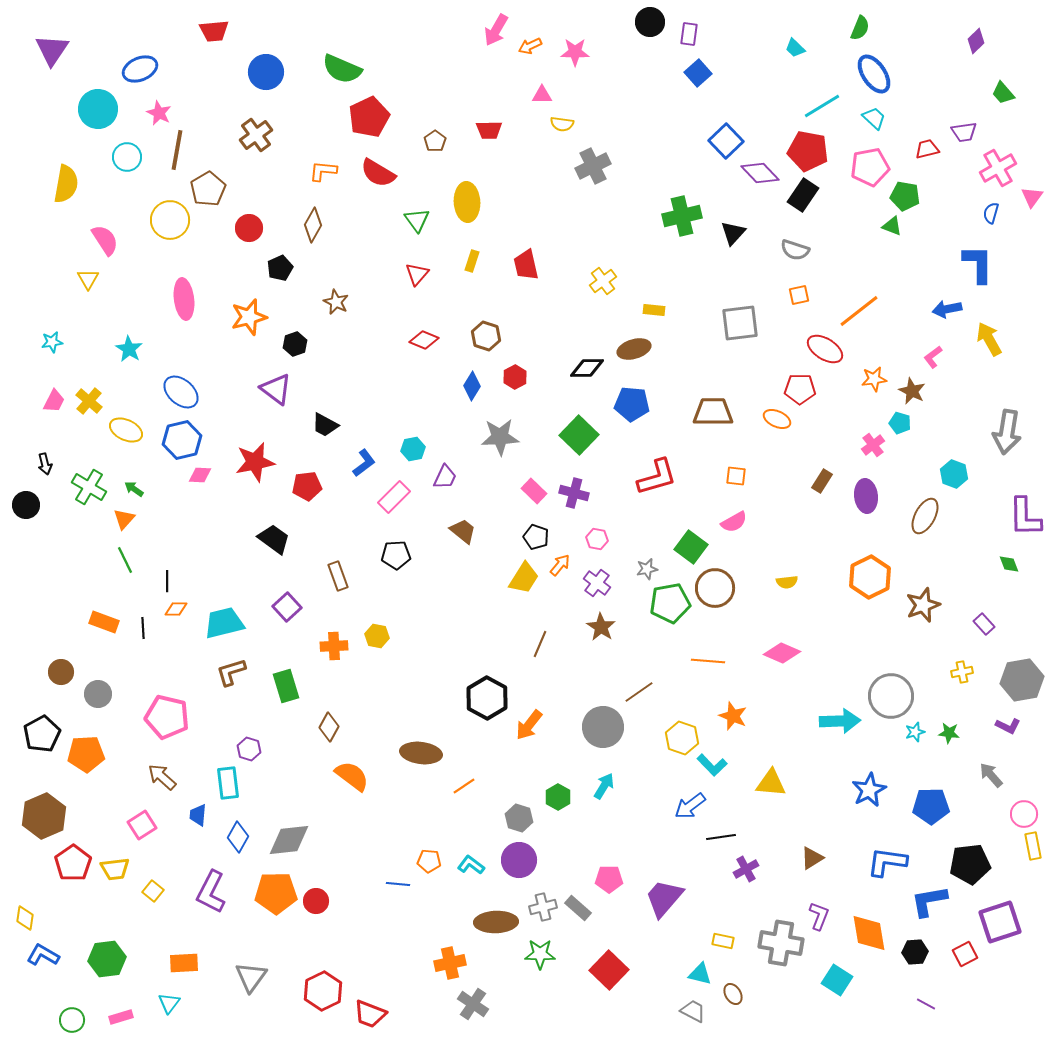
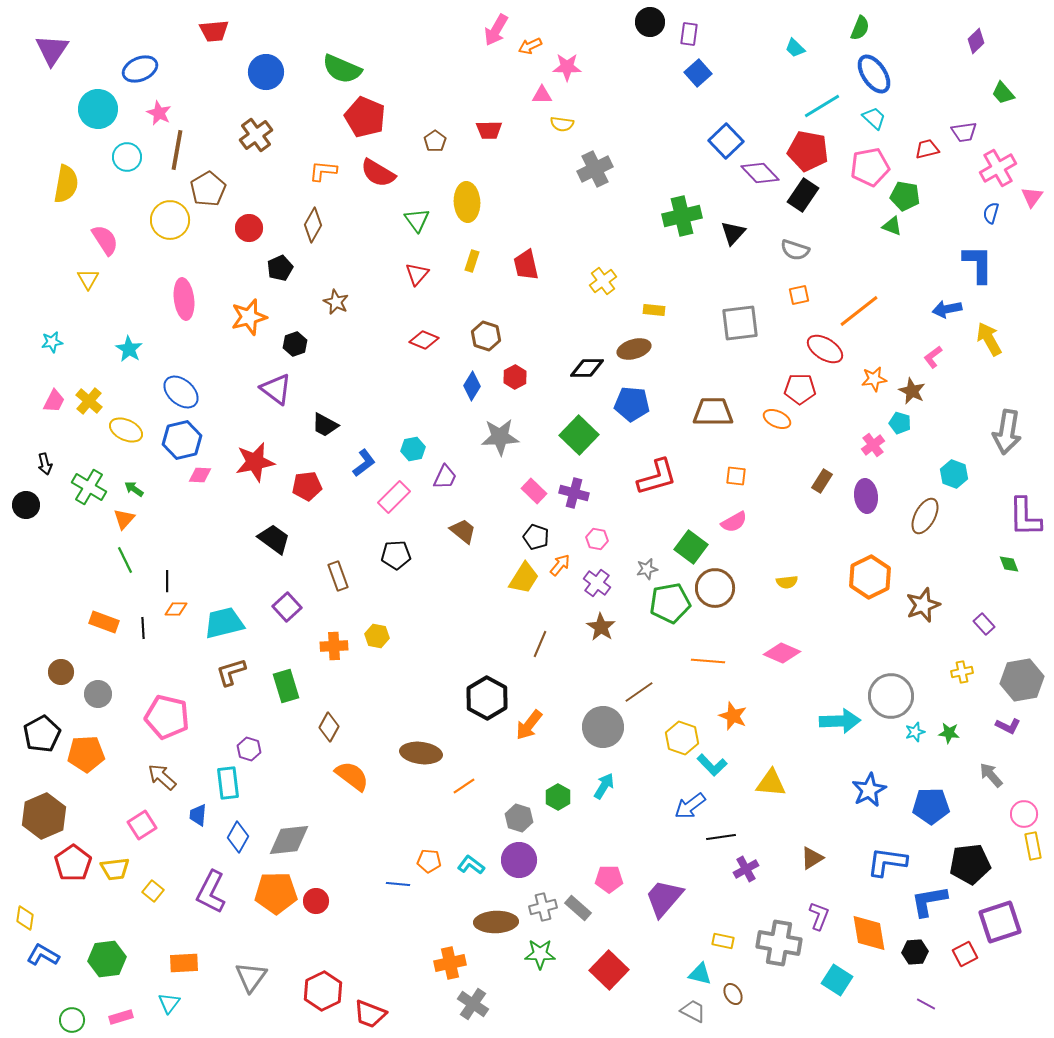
pink star at (575, 52): moved 8 px left, 15 px down
red pentagon at (369, 117): moved 4 px left; rotated 24 degrees counterclockwise
gray cross at (593, 166): moved 2 px right, 3 px down
gray cross at (781, 943): moved 2 px left
